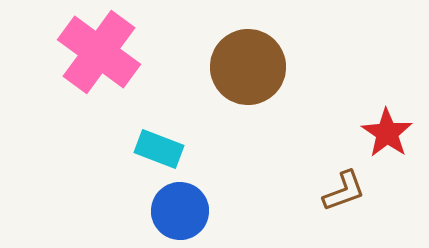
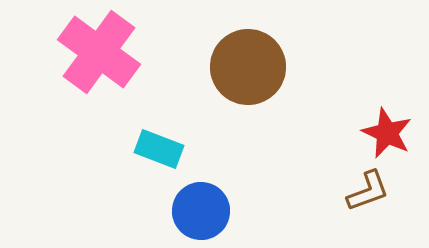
red star: rotated 9 degrees counterclockwise
brown L-shape: moved 24 px right
blue circle: moved 21 px right
